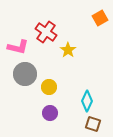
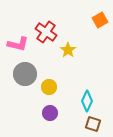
orange square: moved 2 px down
pink L-shape: moved 3 px up
